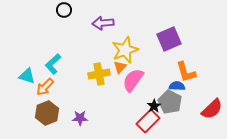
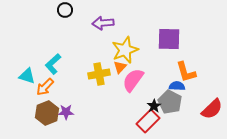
black circle: moved 1 px right
purple square: rotated 25 degrees clockwise
purple star: moved 14 px left, 6 px up
